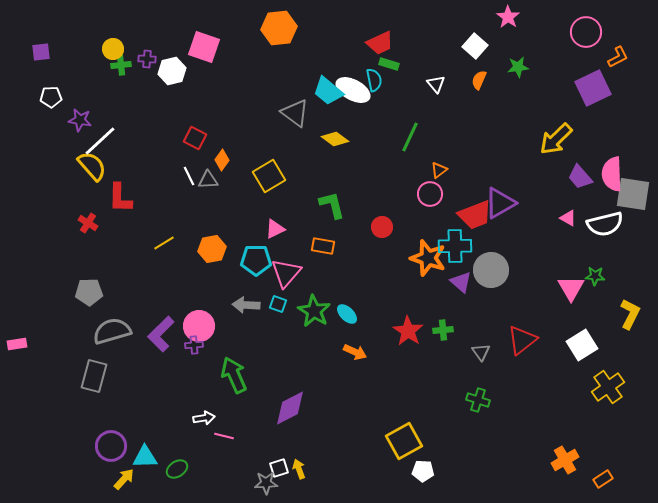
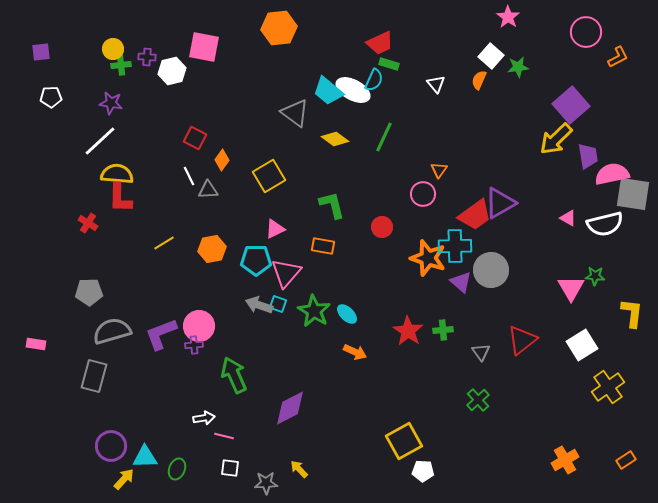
white square at (475, 46): moved 16 px right, 10 px down
pink square at (204, 47): rotated 8 degrees counterclockwise
purple cross at (147, 59): moved 2 px up
cyan semicircle at (374, 80): rotated 35 degrees clockwise
purple square at (593, 88): moved 22 px left, 17 px down; rotated 15 degrees counterclockwise
purple star at (80, 120): moved 31 px right, 17 px up
green line at (410, 137): moved 26 px left
yellow semicircle at (92, 166): moved 25 px right, 8 px down; rotated 44 degrees counterclockwise
orange triangle at (439, 170): rotated 18 degrees counterclockwise
pink semicircle at (612, 174): rotated 80 degrees clockwise
purple trapezoid at (580, 177): moved 8 px right, 21 px up; rotated 148 degrees counterclockwise
gray triangle at (208, 180): moved 10 px down
pink circle at (430, 194): moved 7 px left
red trapezoid at (475, 215): rotated 15 degrees counterclockwise
gray arrow at (246, 305): moved 13 px right; rotated 16 degrees clockwise
yellow L-shape at (630, 314): moved 2 px right, 1 px up; rotated 20 degrees counterclockwise
purple L-shape at (161, 334): rotated 24 degrees clockwise
pink rectangle at (17, 344): moved 19 px right; rotated 18 degrees clockwise
green cross at (478, 400): rotated 30 degrees clockwise
white square at (279, 468): moved 49 px left; rotated 24 degrees clockwise
green ellipse at (177, 469): rotated 35 degrees counterclockwise
yellow arrow at (299, 469): rotated 24 degrees counterclockwise
orange rectangle at (603, 479): moved 23 px right, 19 px up
